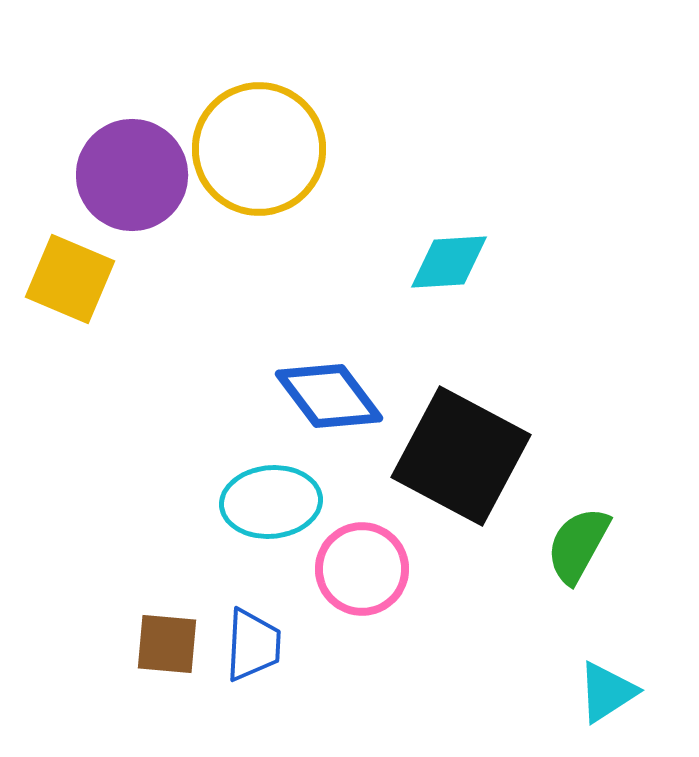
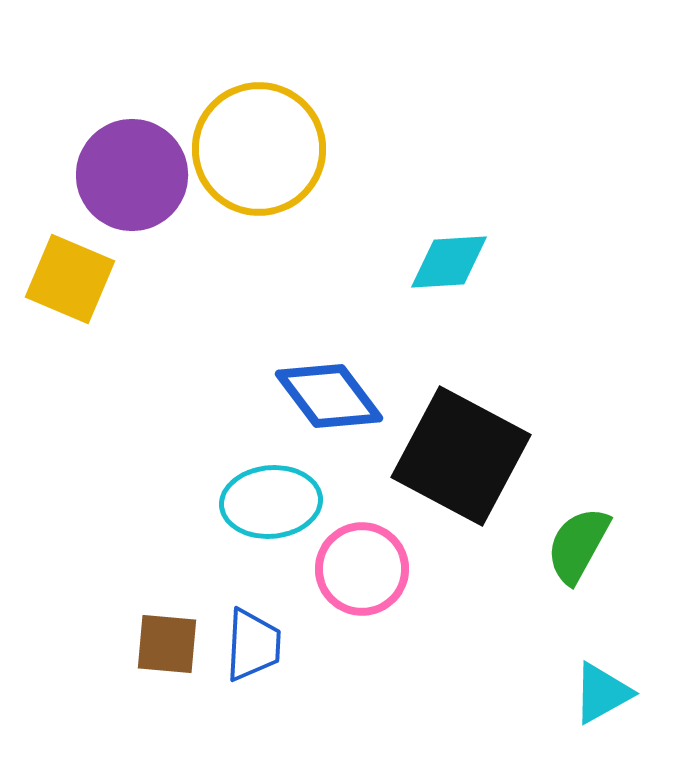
cyan triangle: moved 5 px left, 1 px down; rotated 4 degrees clockwise
